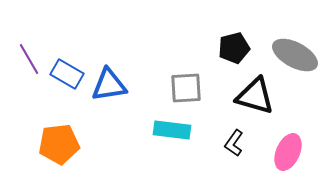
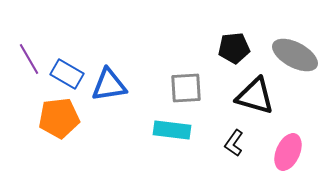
black pentagon: rotated 8 degrees clockwise
orange pentagon: moved 26 px up
